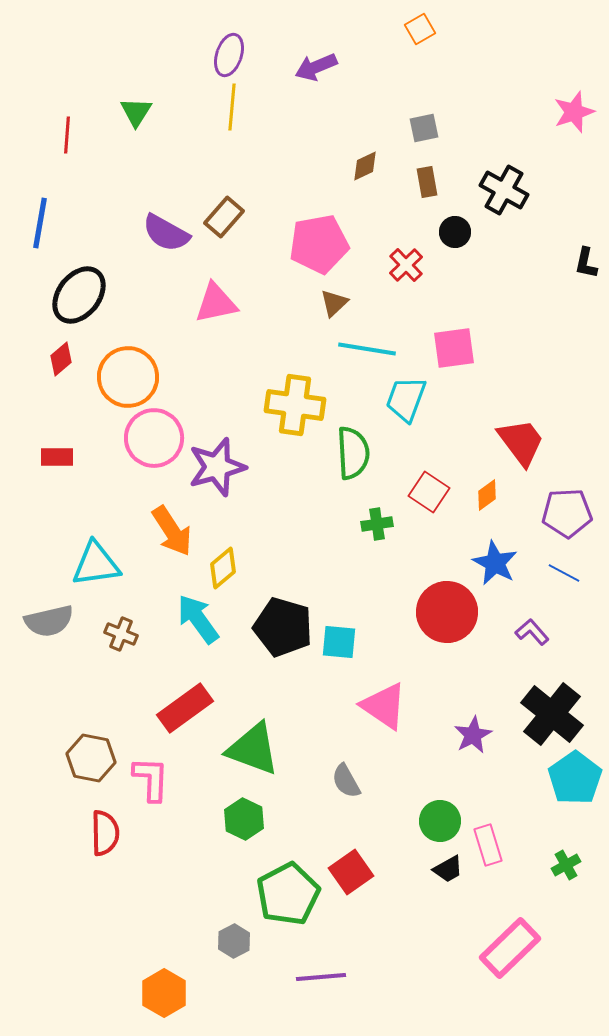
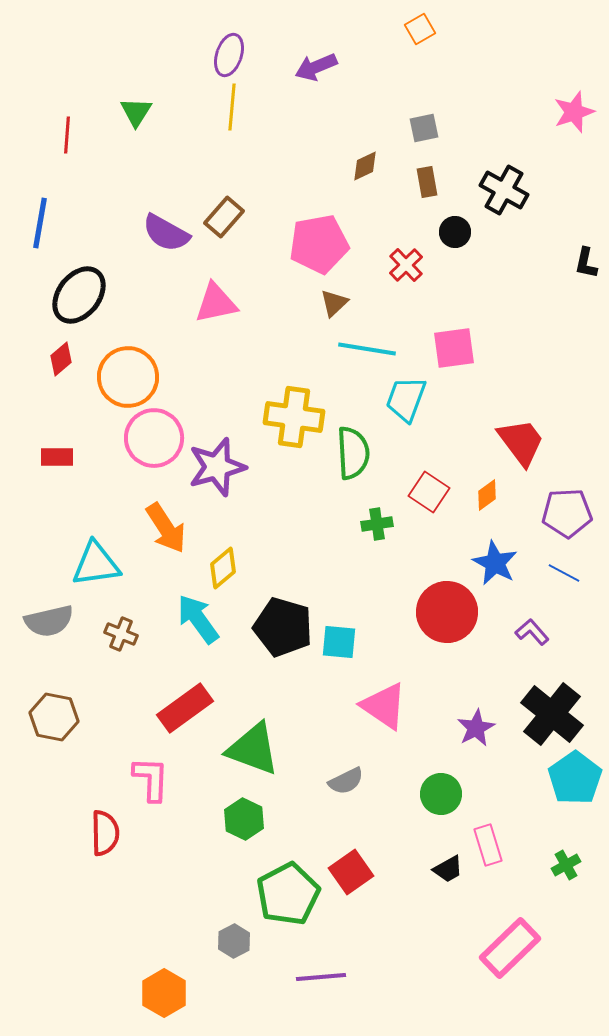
yellow cross at (295, 405): moved 1 px left, 12 px down
orange arrow at (172, 531): moved 6 px left, 3 px up
purple star at (473, 735): moved 3 px right, 7 px up
brown hexagon at (91, 758): moved 37 px left, 41 px up
gray semicircle at (346, 781): rotated 87 degrees counterclockwise
green circle at (440, 821): moved 1 px right, 27 px up
